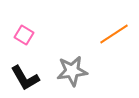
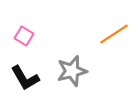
pink square: moved 1 px down
gray star: rotated 8 degrees counterclockwise
